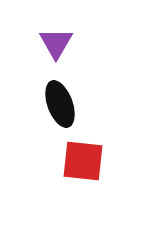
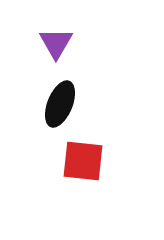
black ellipse: rotated 42 degrees clockwise
